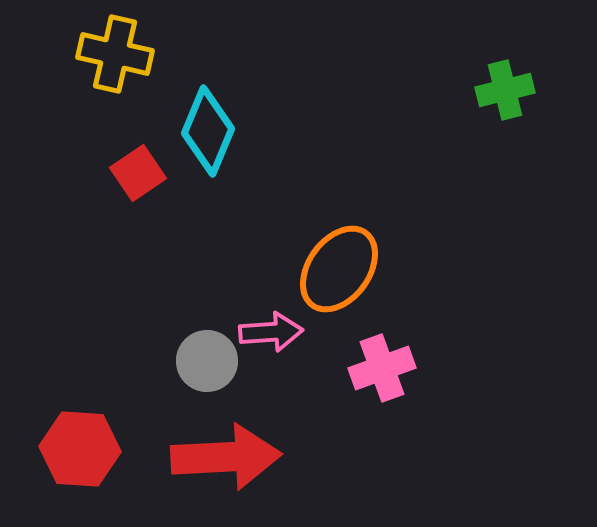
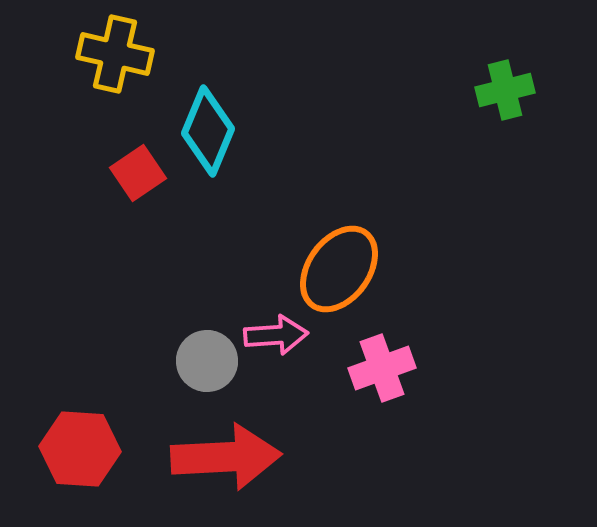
pink arrow: moved 5 px right, 3 px down
